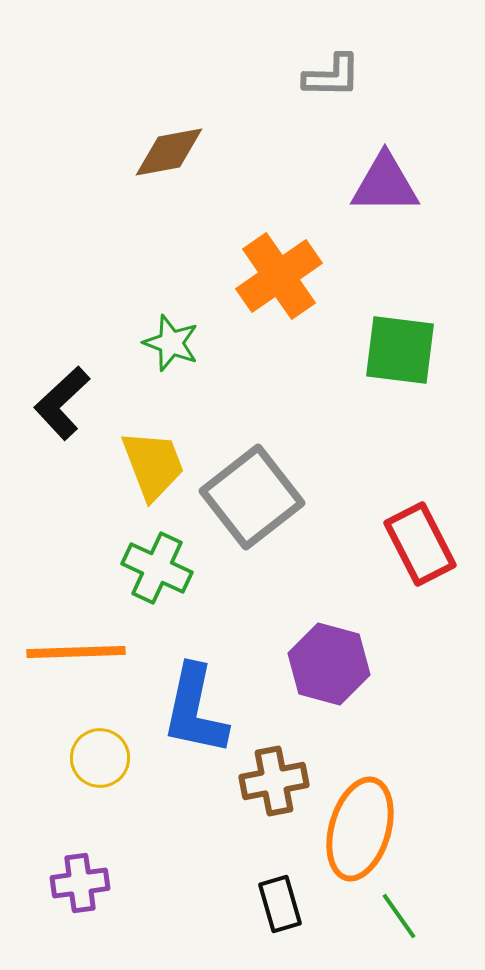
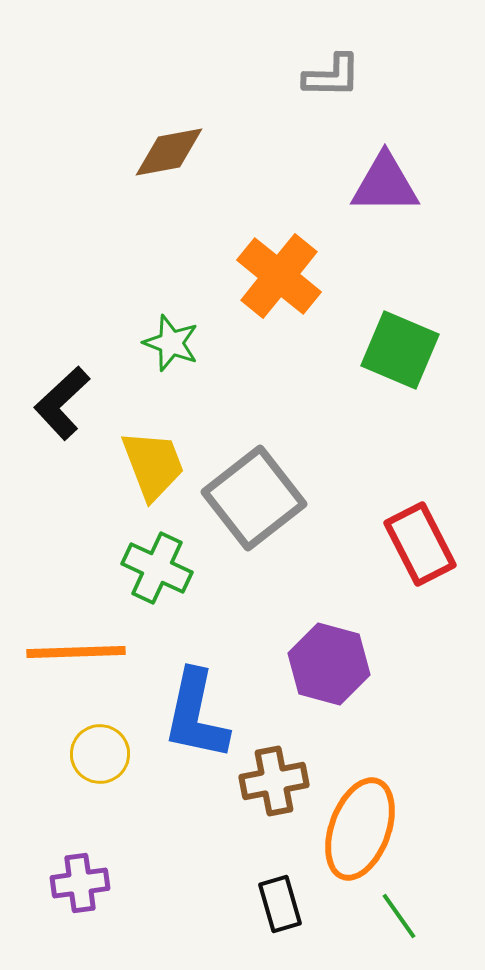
orange cross: rotated 16 degrees counterclockwise
green square: rotated 16 degrees clockwise
gray square: moved 2 px right, 1 px down
blue L-shape: moved 1 px right, 5 px down
yellow circle: moved 4 px up
orange ellipse: rotated 4 degrees clockwise
